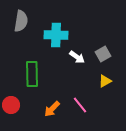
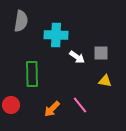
gray square: moved 2 px left, 1 px up; rotated 28 degrees clockwise
yellow triangle: rotated 40 degrees clockwise
